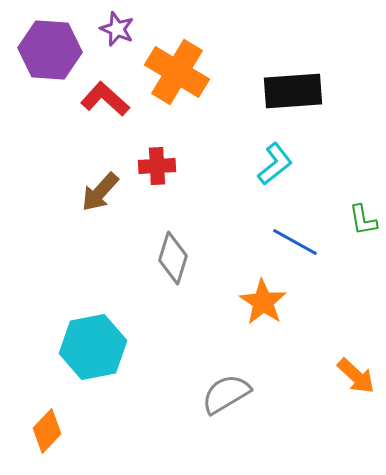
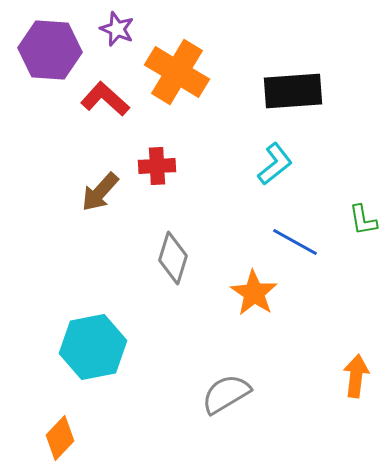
orange star: moved 9 px left, 9 px up
orange arrow: rotated 126 degrees counterclockwise
orange diamond: moved 13 px right, 7 px down
